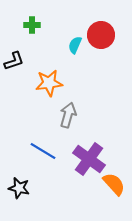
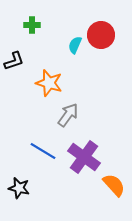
orange star: rotated 24 degrees clockwise
gray arrow: rotated 20 degrees clockwise
purple cross: moved 5 px left, 2 px up
orange semicircle: moved 1 px down
